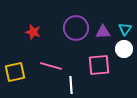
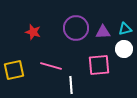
cyan triangle: rotated 40 degrees clockwise
yellow square: moved 1 px left, 2 px up
